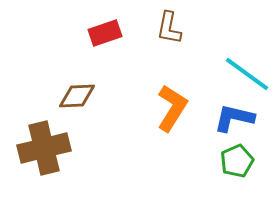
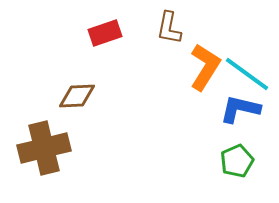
orange L-shape: moved 33 px right, 41 px up
blue L-shape: moved 6 px right, 9 px up
